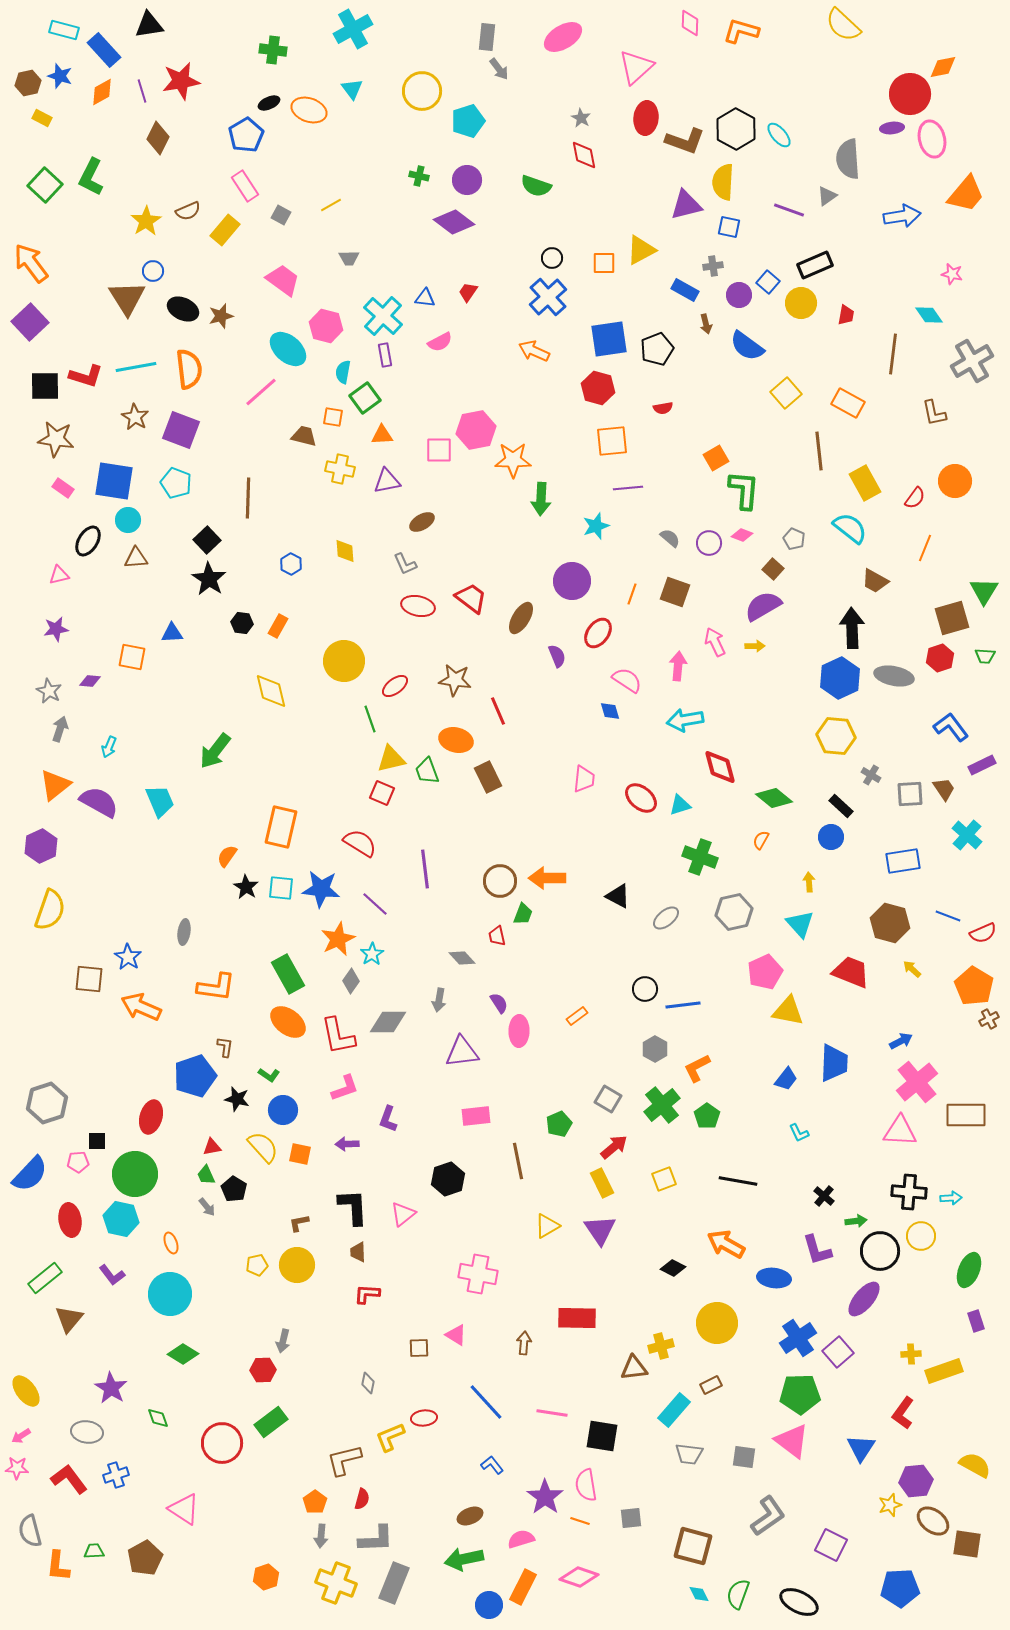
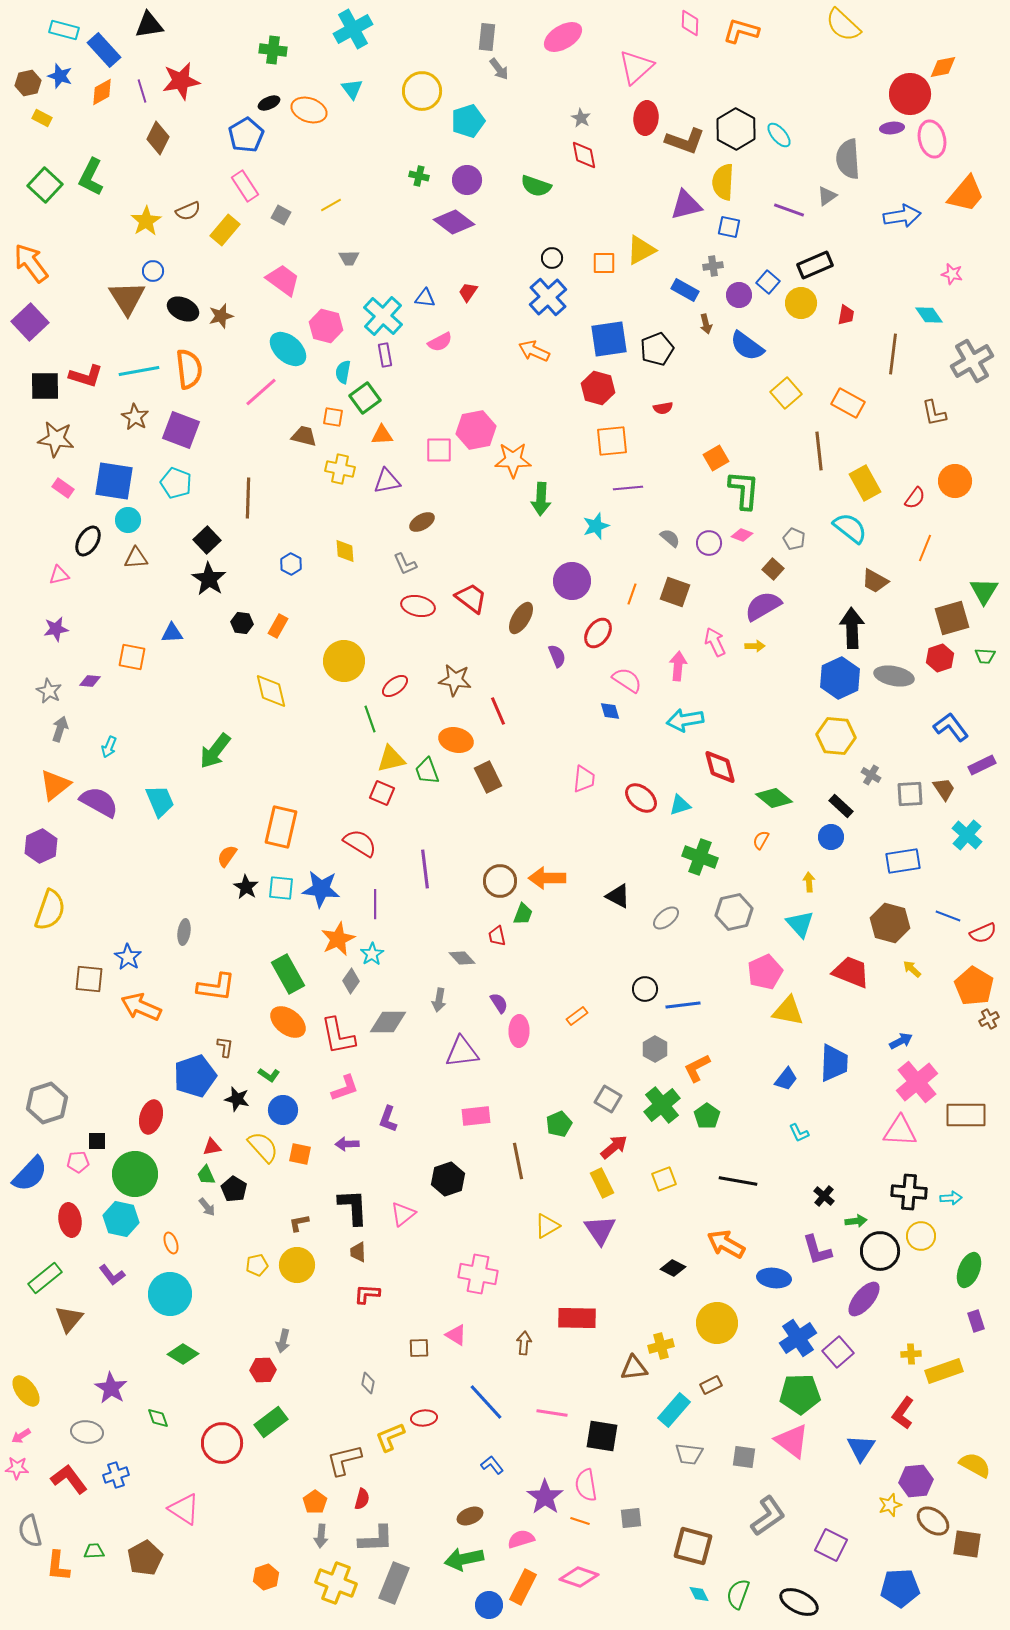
cyan line at (136, 367): moved 3 px right, 4 px down
purple line at (375, 904): rotated 48 degrees clockwise
